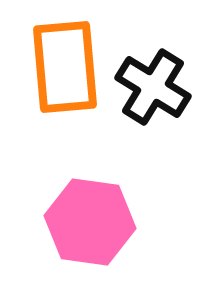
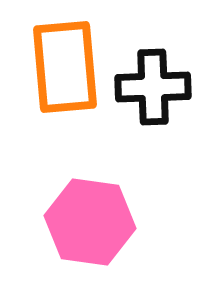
black cross: rotated 34 degrees counterclockwise
